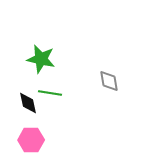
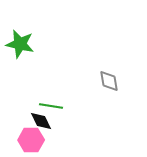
green star: moved 21 px left, 15 px up
green line: moved 1 px right, 13 px down
black diamond: moved 13 px right, 18 px down; rotated 15 degrees counterclockwise
